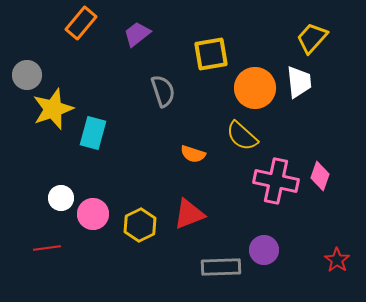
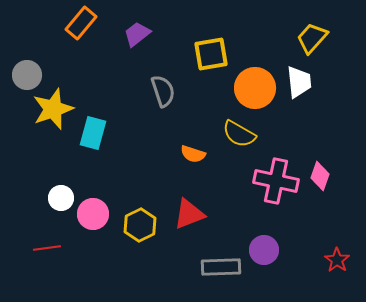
yellow semicircle: moved 3 px left, 2 px up; rotated 12 degrees counterclockwise
